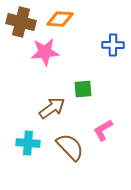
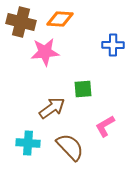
pink L-shape: moved 2 px right, 4 px up
